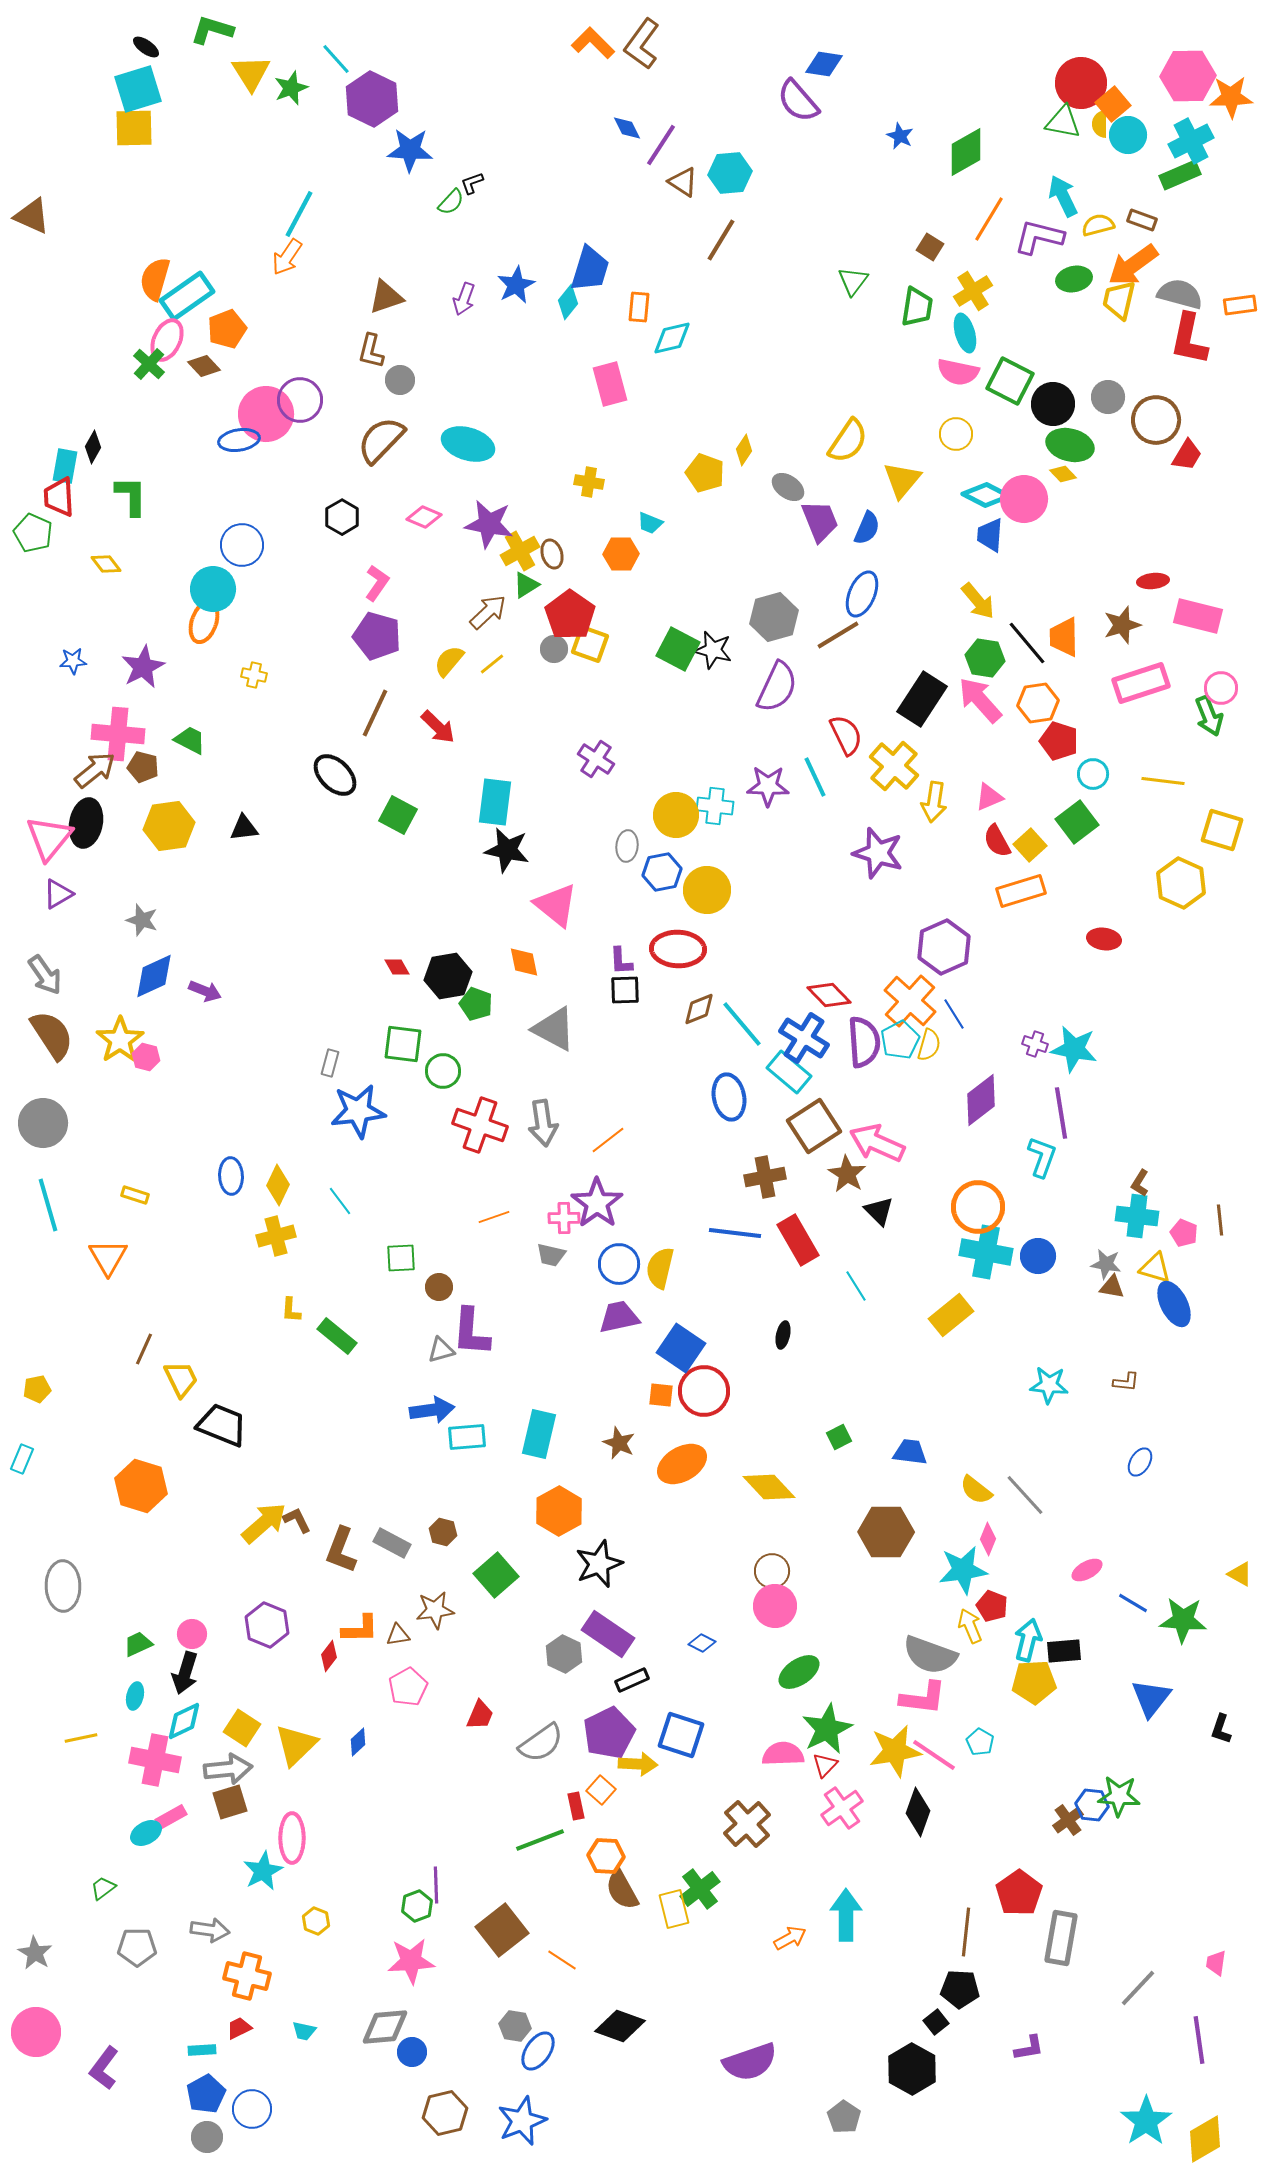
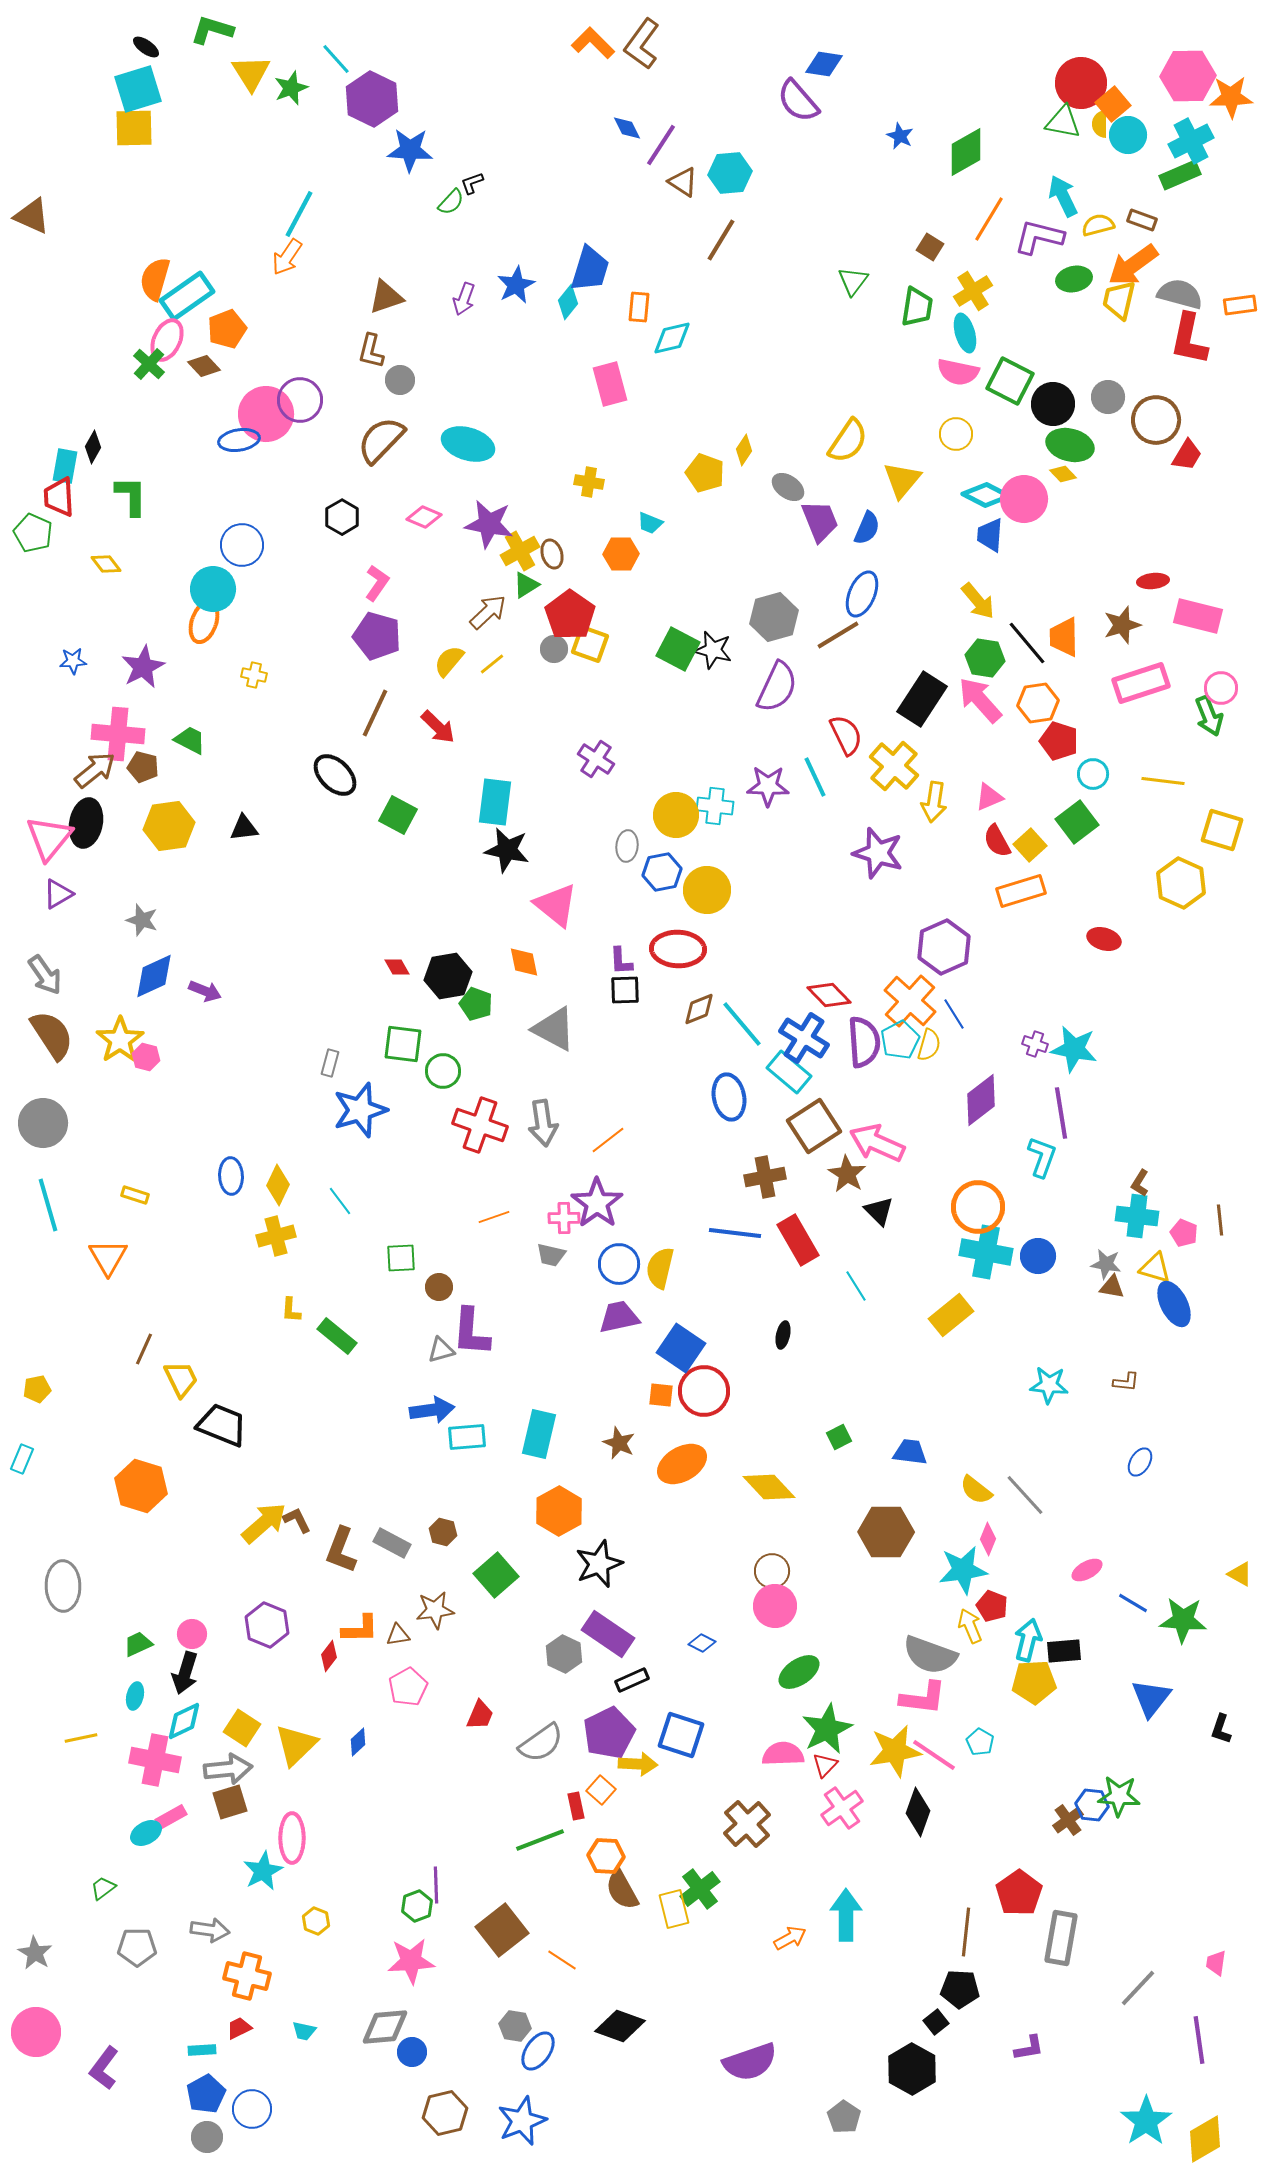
red ellipse at (1104, 939): rotated 8 degrees clockwise
blue star at (358, 1111): moved 2 px right, 1 px up; rotated 10 degrees counterclockwise
